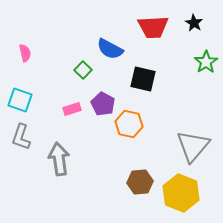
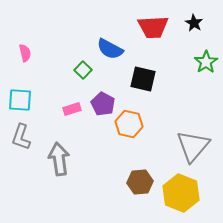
cyan square: rotated 15 degrees counterclockwise
